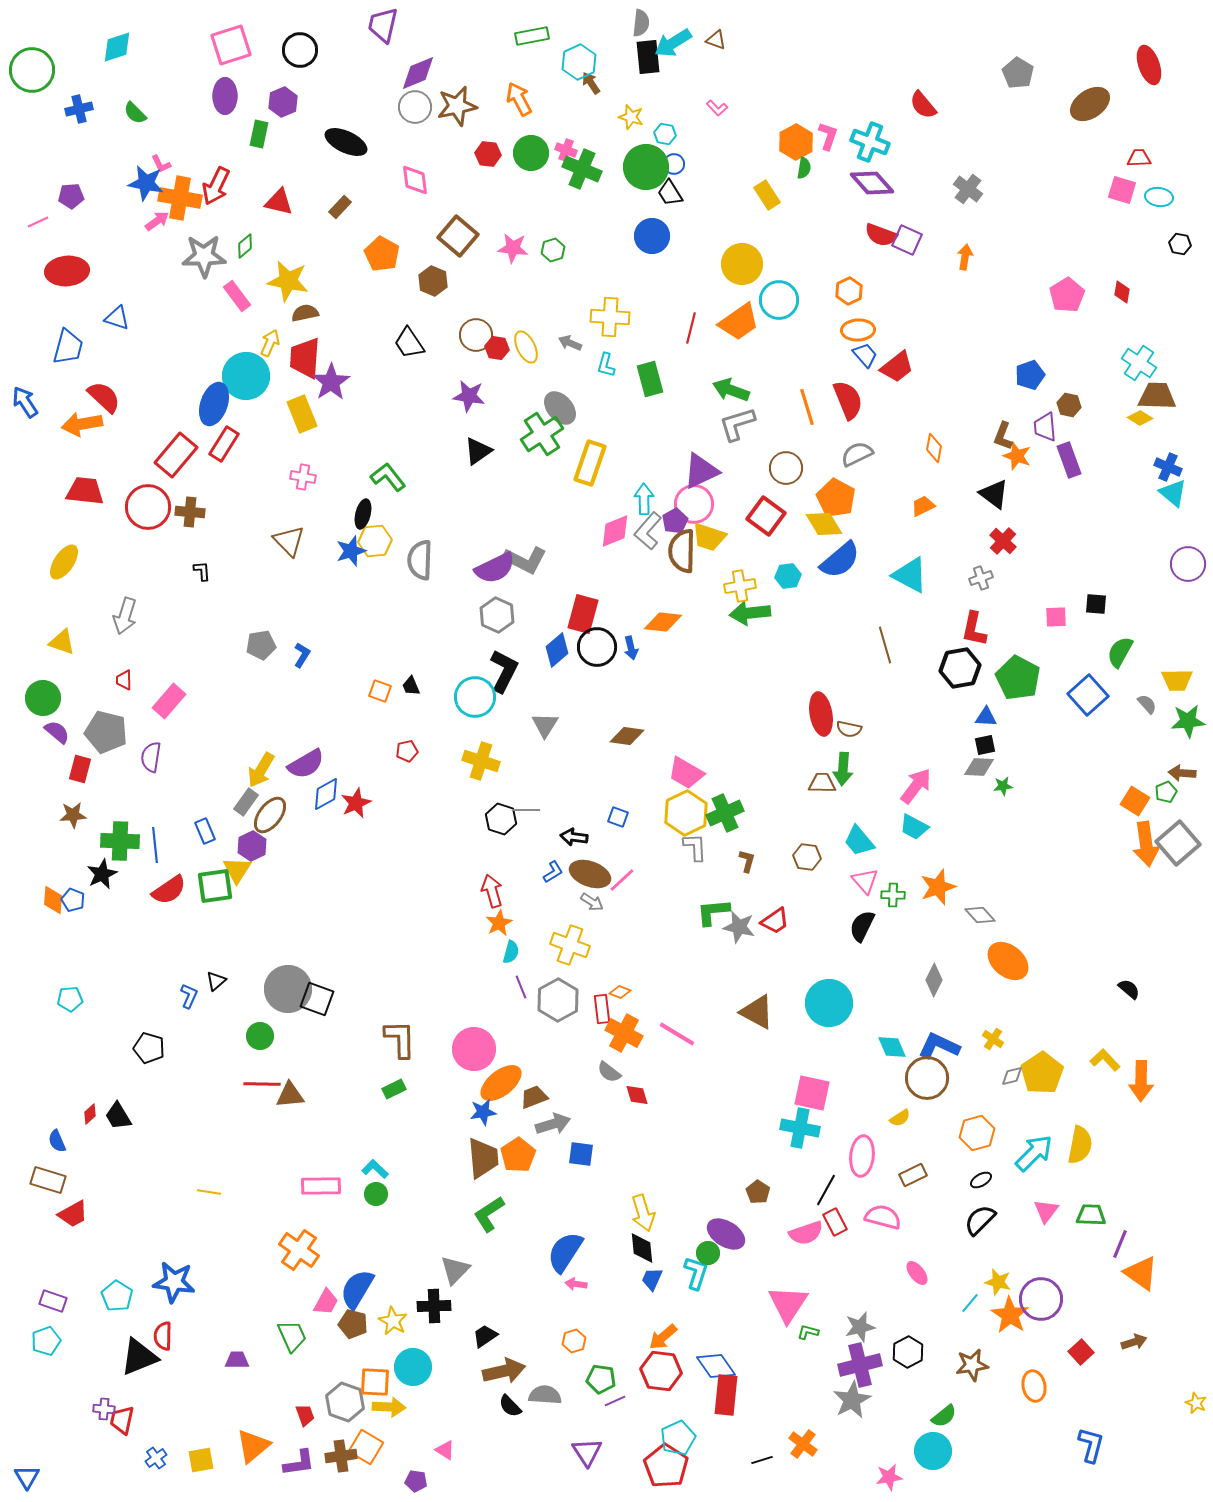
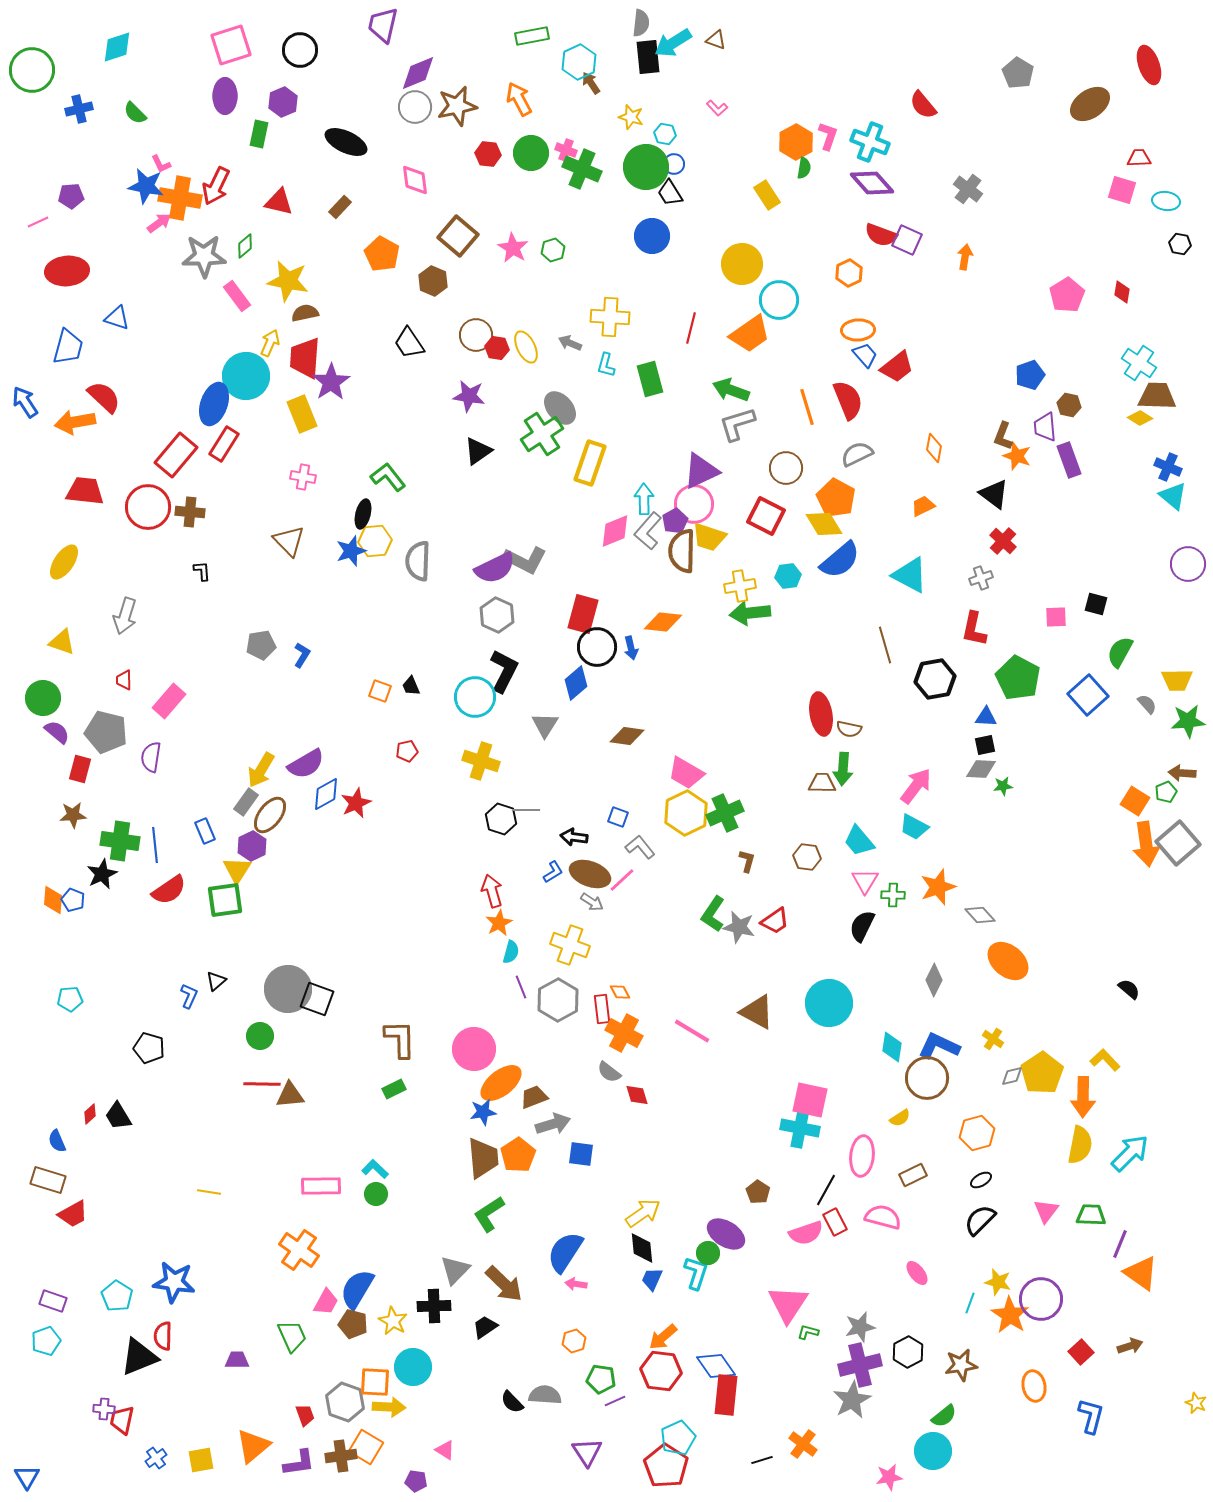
blue star at (146, 183): moved 3 px down
cyan ellipse at (1159, 197): moved 7 px right, 4 px down
pink arrow at (157, 221): moved 2 px right, 2 px down
pink star at (513, 248): rotated 24 degrees clockwise
orange hexagon at (849, 291): moved 18 px up
orange trapezoid at (739, 322): moved 11 px right, 12 px down
orange arrow at (82, 424): moved 7 px left, 2 px up
cyan triangle at (1173, 493): moved 3 px down
red square at (766, 516): rotated 9 degrees counterclockwise
gray semicircle at (420, 560): moved 2 px left, 1 px down
black square at (1096, 604): rotated 10 degrees clockwise
blue diamond at (557, 650): moved 19 px right, 33 px down
black hexagon at (960, 668): moved 25 px left, 11 px down
gray diamond at (979, 767): moved 2 px right, 2 px down
green cross at (120, 841): rotated 6 degrees clockwise
gray L-shape at (695, 847): moved 55 px left; rotated 36 degrees counterclockwise
pink triangle at (865, 881): rotated 12 degrees clockwise
green square at (215, 886): moved 10 px right, 14 px down
green L-shape at (713, 912): moved 2 px down; rotated 51 degrees counterclockwise
orange diamond at (620, 992): rotated 40 degrees clockwise
pink line at (677, 1034): moved 15 px right, 3 px up
cyan diamond at (892, 1047): rotated 32 degrees clockwise
orange arrow at (1141, 1081): moved 58 px left, 16 px down
pink square at (812, 1093): moved 2 px left, 7 px down
cyan arrow at (1034, 1153): moved 96 px right
yellow arrow at (643, 1213): rotated 108 degrees counterclockwise
cyan line at (970, 1303): rotated 20 degrees counterclockwise
black trapezoid at (485, 1336): moved 9 px up
brown arrow at (1134, 1342): moved 4 px left, 4 px down
brown star at (972, 1365): moved 11 px left
brown arrow at (504, 1371): moved 87 px up; rotated 57 degrees clockwise
black semicircle at (510, 1406): moved 2 px right, 4 px up
blue L-shape at (1091, 1445): moved 29 px up
